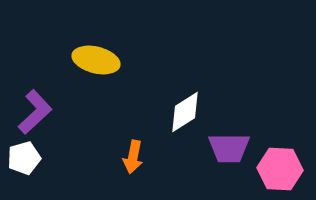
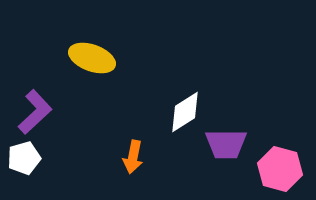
yellow ellipse: moved 4 px left, 2 px up; rotated 6 degrees clockwise
purple trapezoid: moved 3 px left, 4 px up
pink hexagon: rotated 12 degrees clockwise
